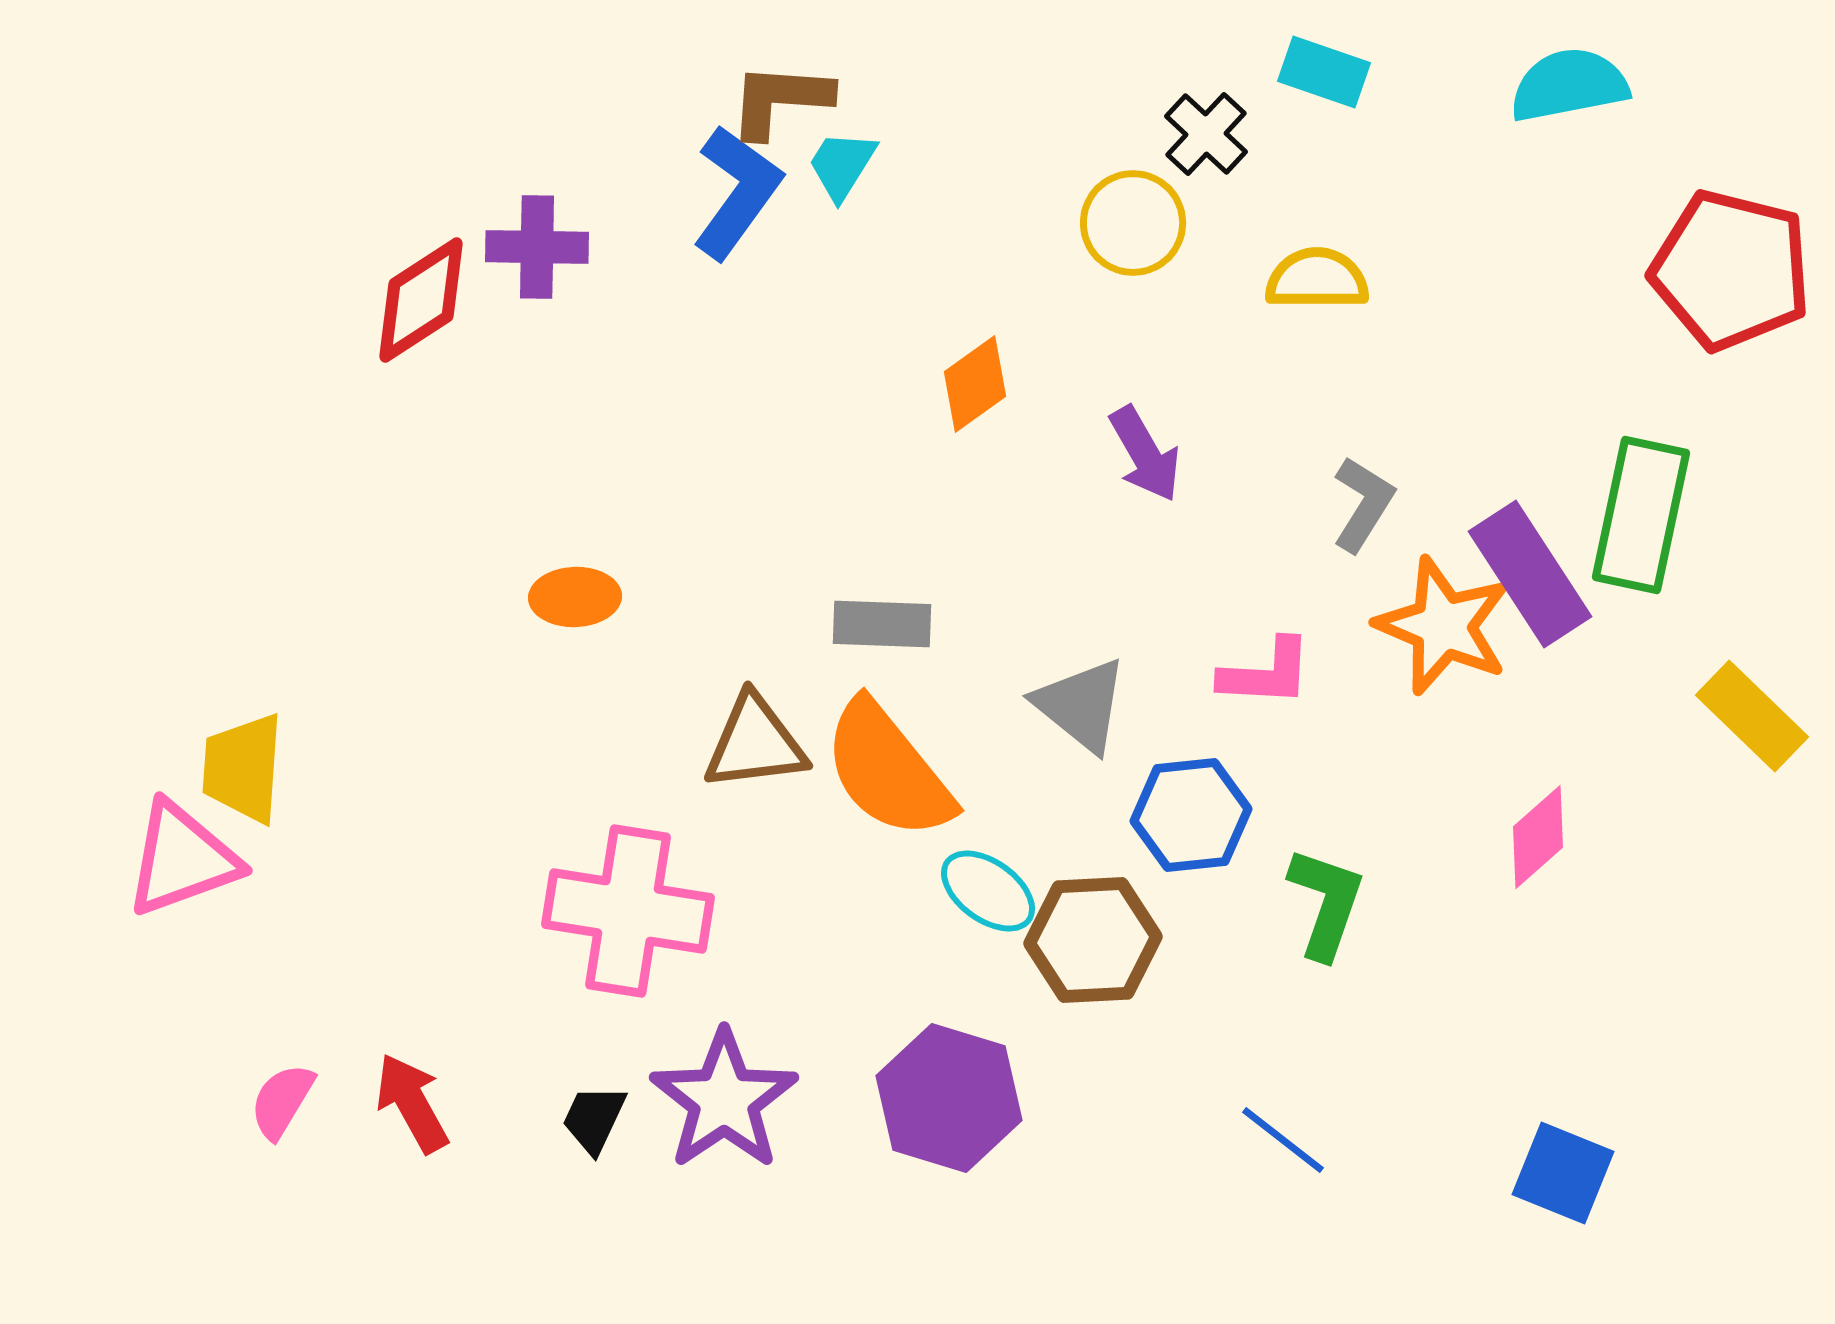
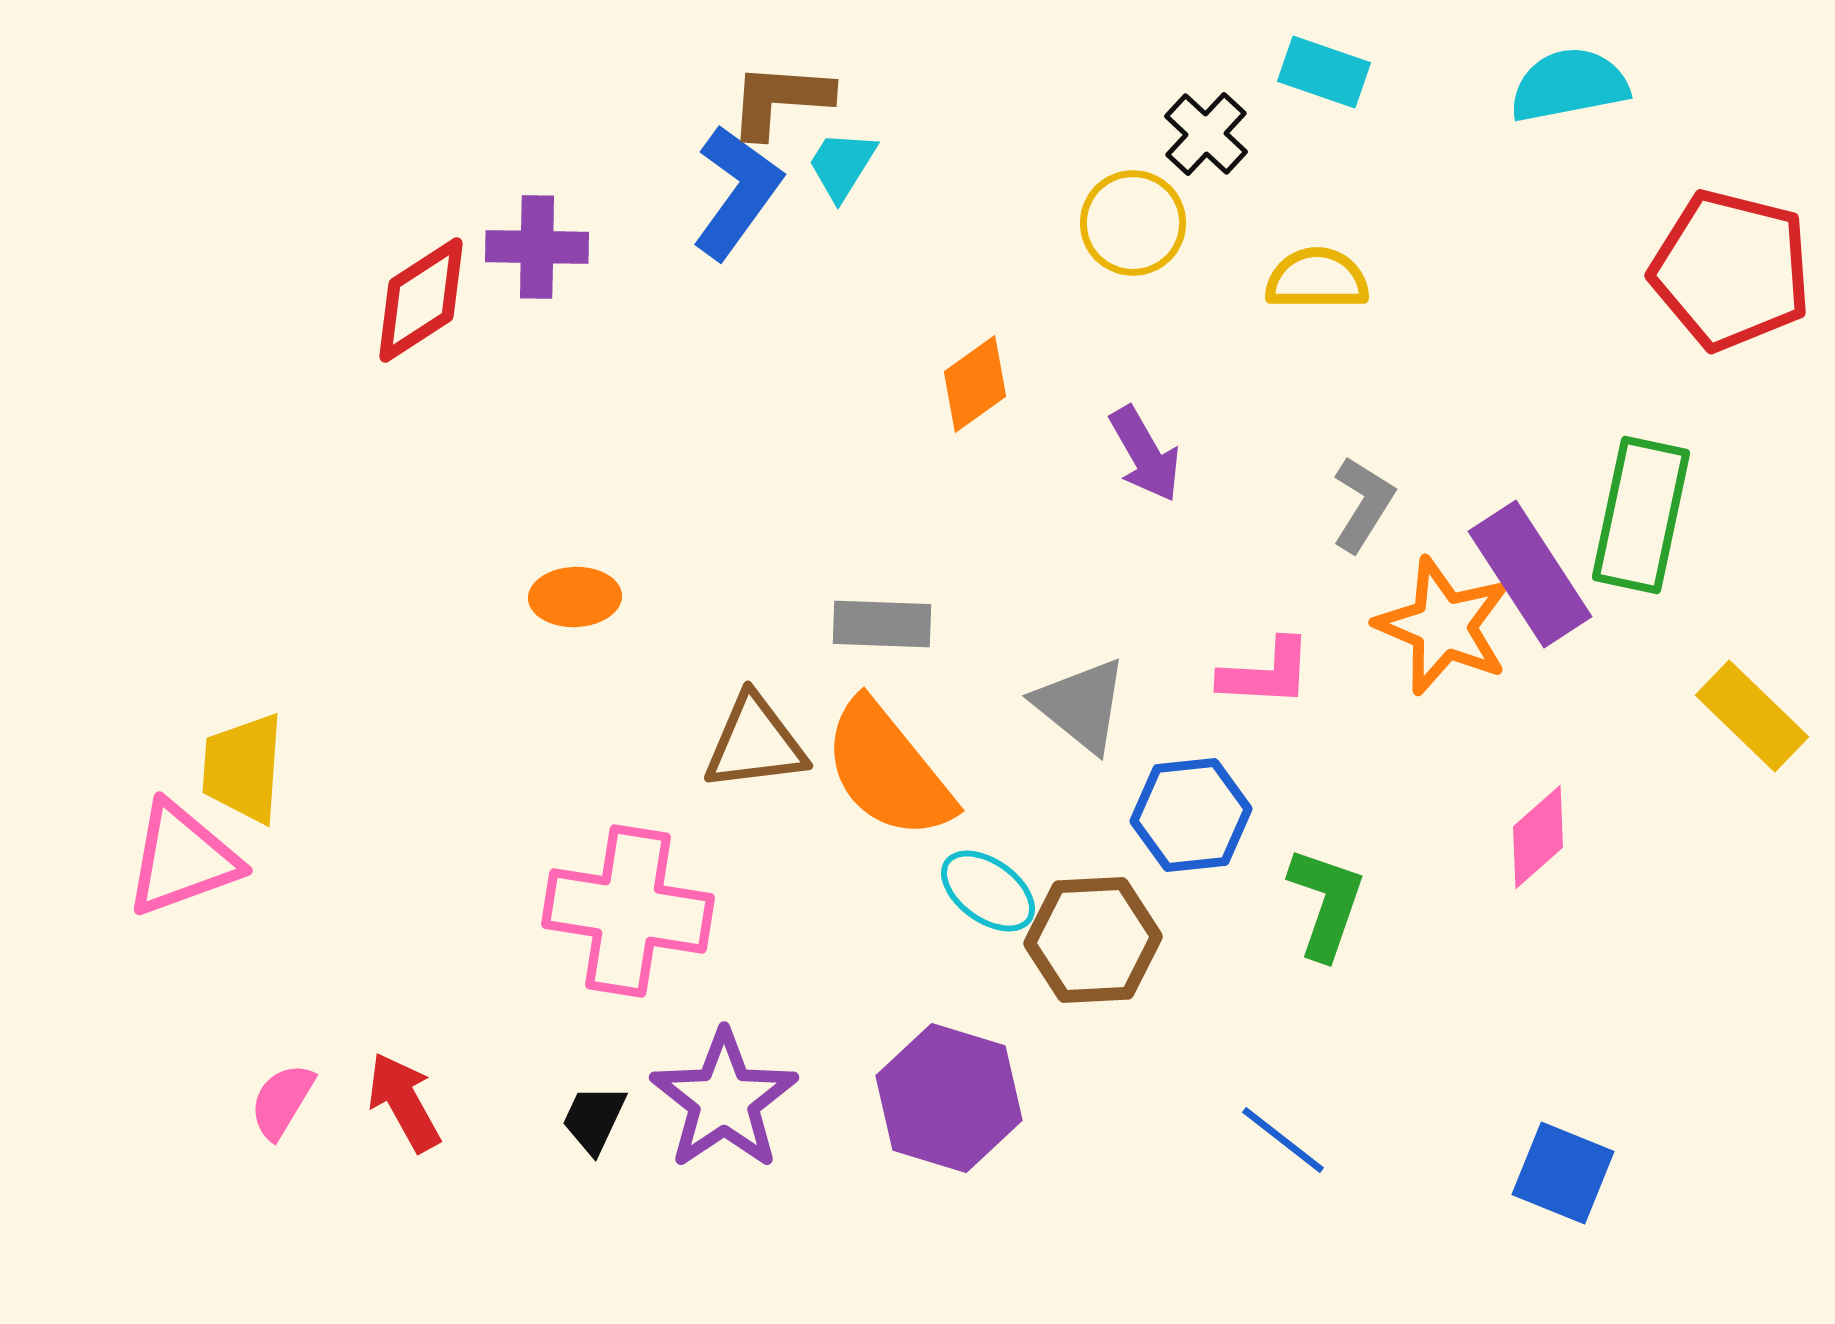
red arrow: moved 8 px left, 1 px up
